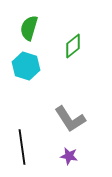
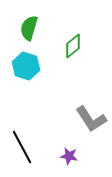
gray L-shape: moved 21 px right
black line: rotated 20 degrees counterclockwise
